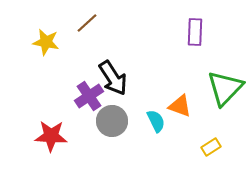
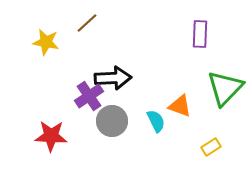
purple rectangle: moved 5 px right, 2 px down
black arrow: rotated 60 degrees counterclockwise
